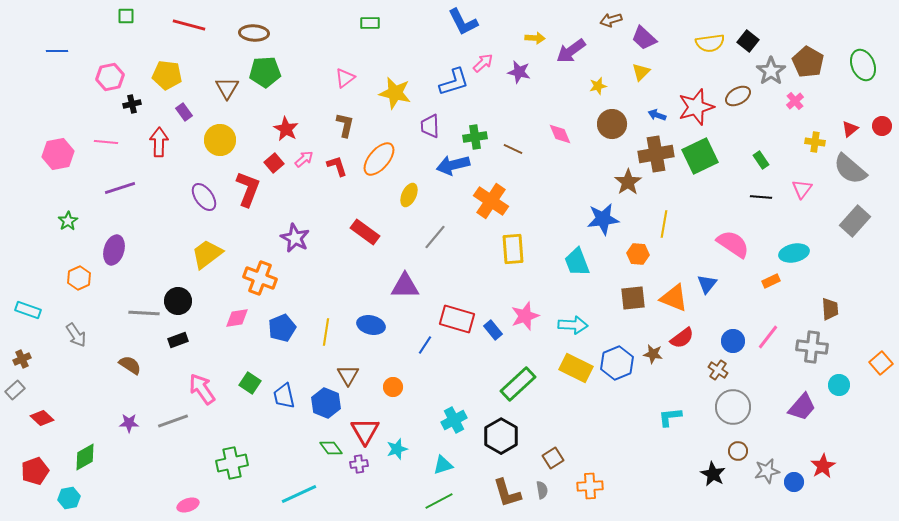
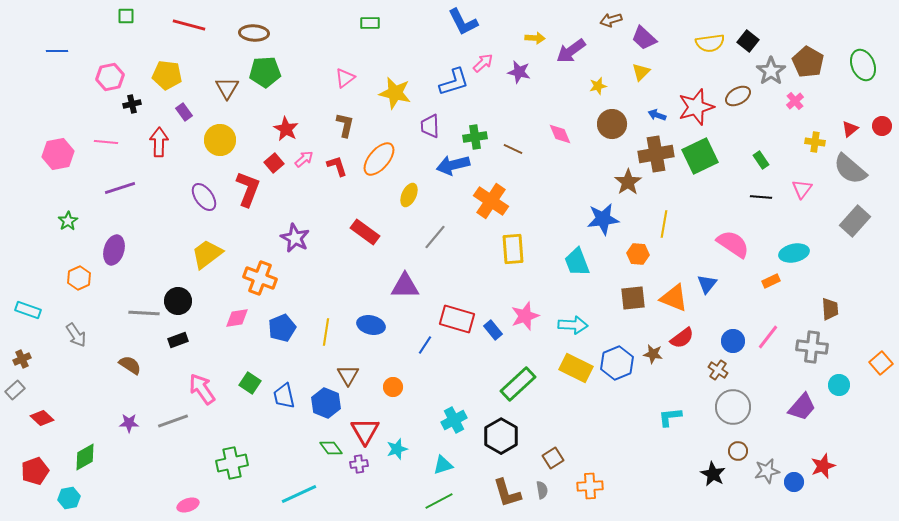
red star at (823, 466): rotated 10 degrees clockwise
